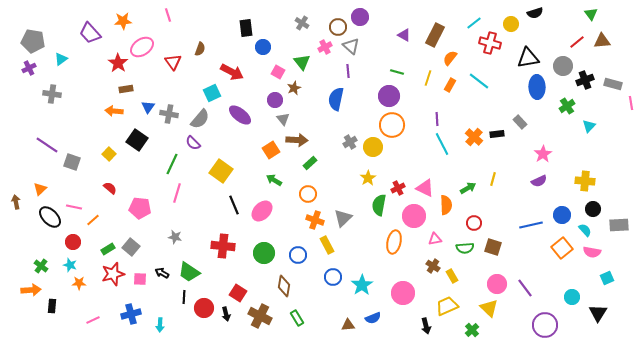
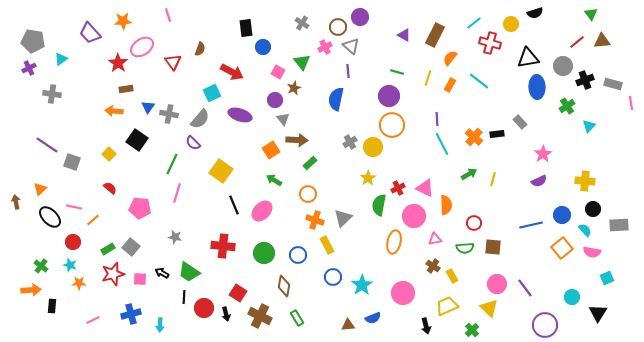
purple ellipse at (240, 115): rotated 20 degrees counterclockwise
green arrow at (468, 188): moved 1 px right, 14 px up
brown square at (493, 247): rotated 12 degrees counterclockwise
